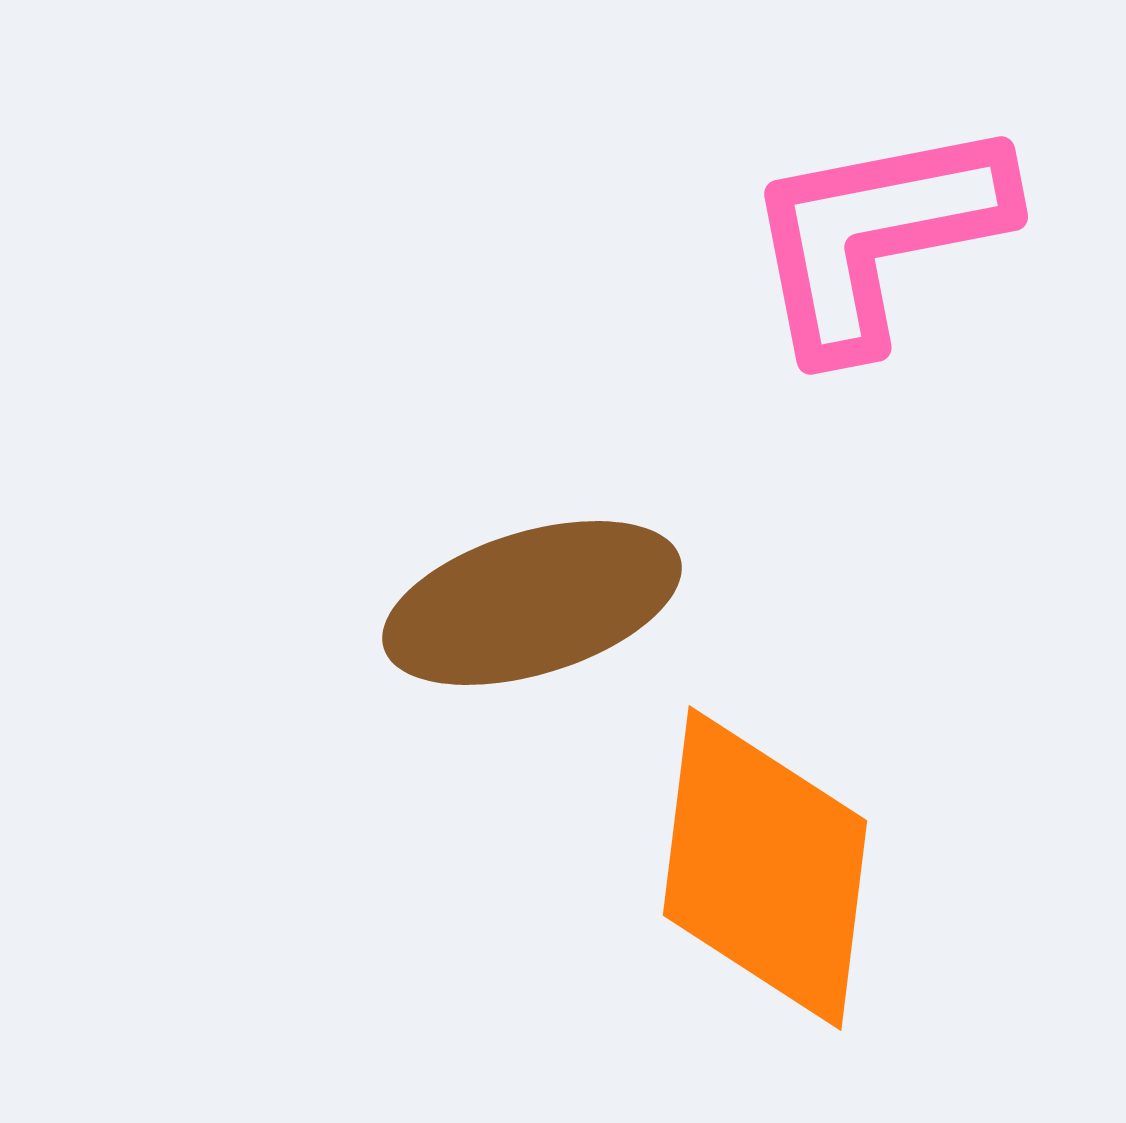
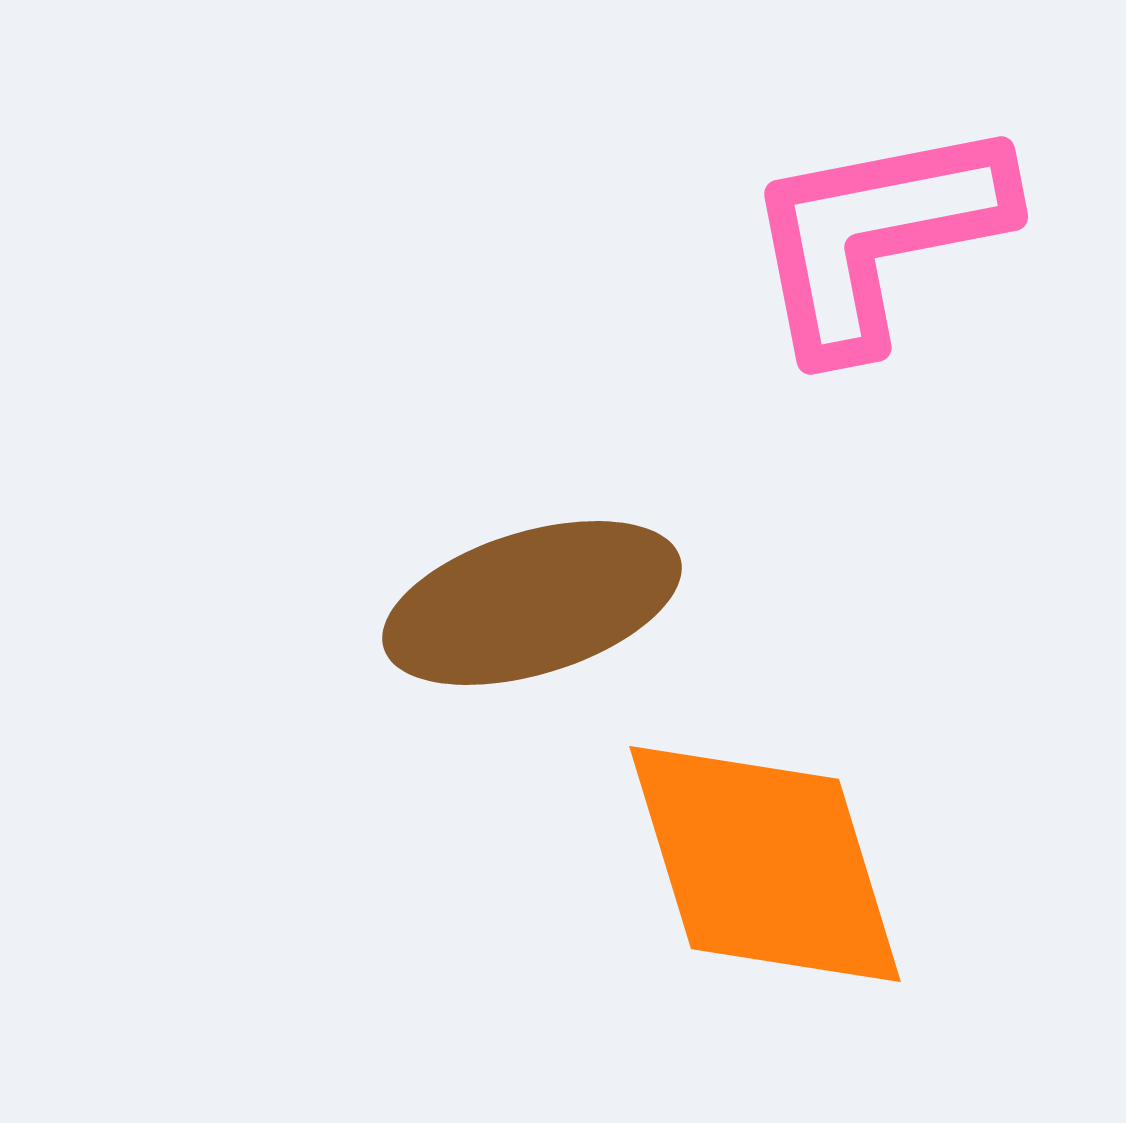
orange diamond: moved 4 px up; rotated 24 degrees counterclockwise
